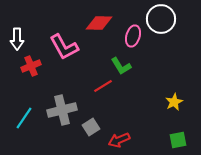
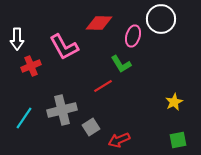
green L-shape: moved 2 px up
